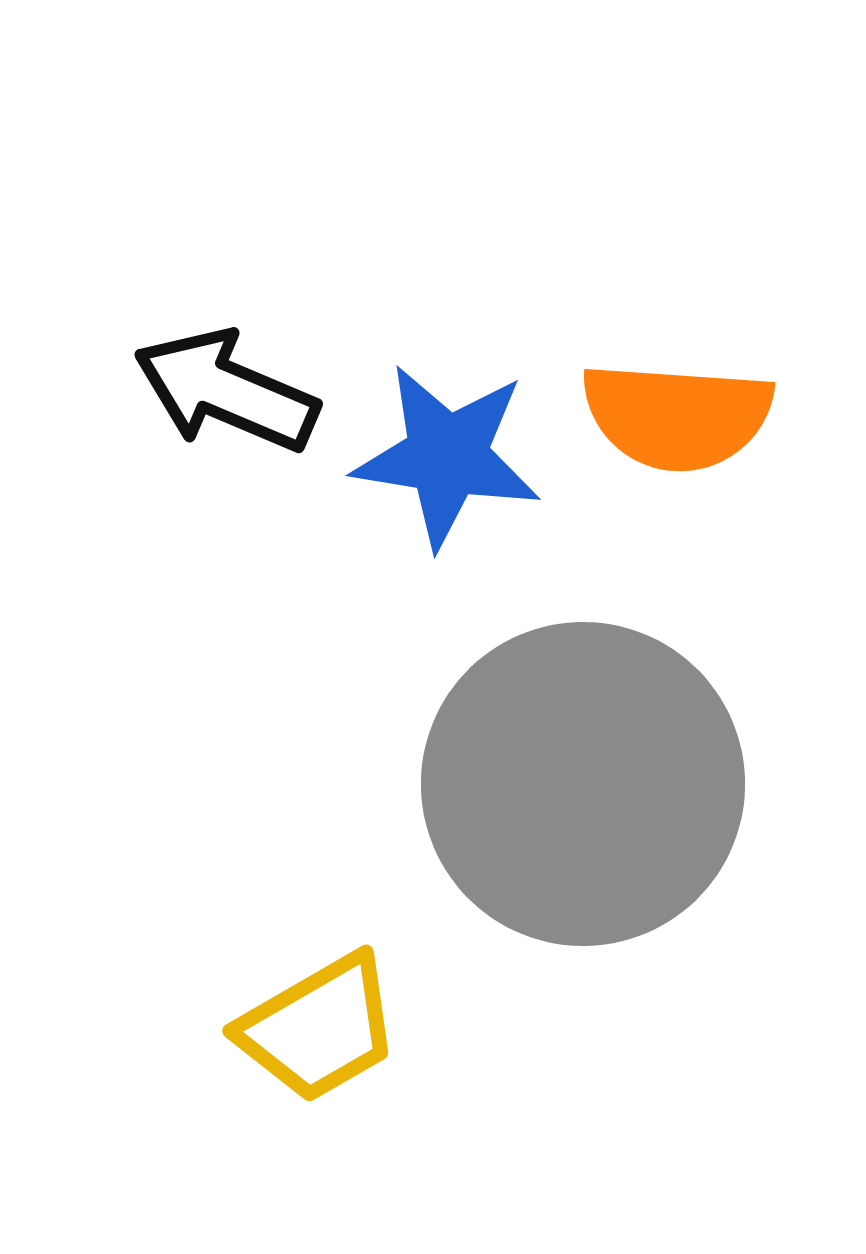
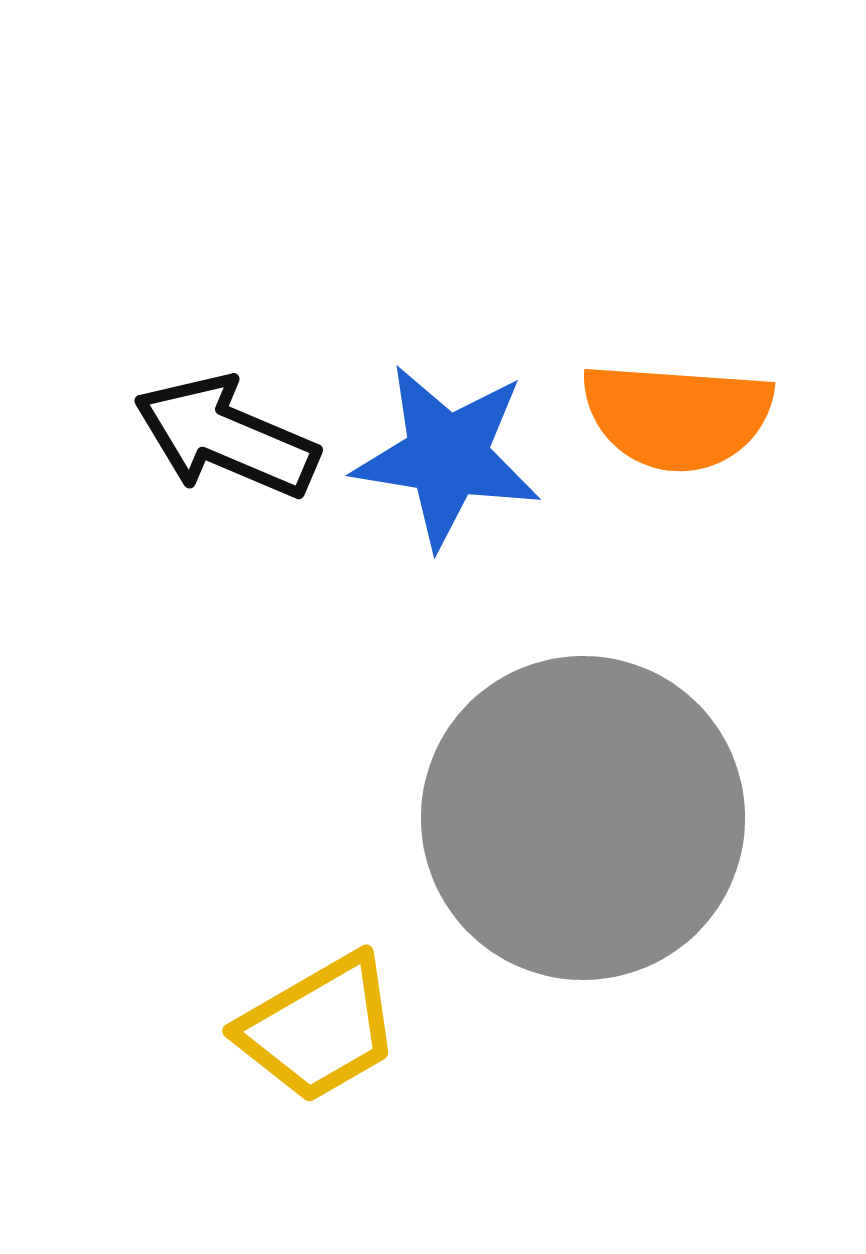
black arrow: moved 46 px down
gray circle: moved 34 px down
